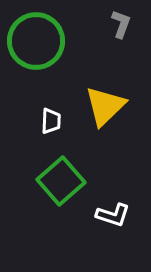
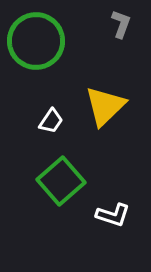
white trapezoid: rotated 32 degrees clockwise
